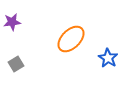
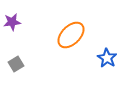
orange ellipse: moved 4 px up
blue star: moved 1 px left
